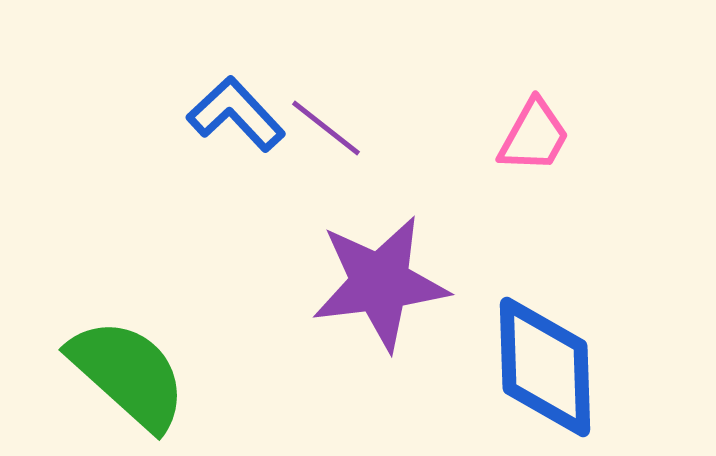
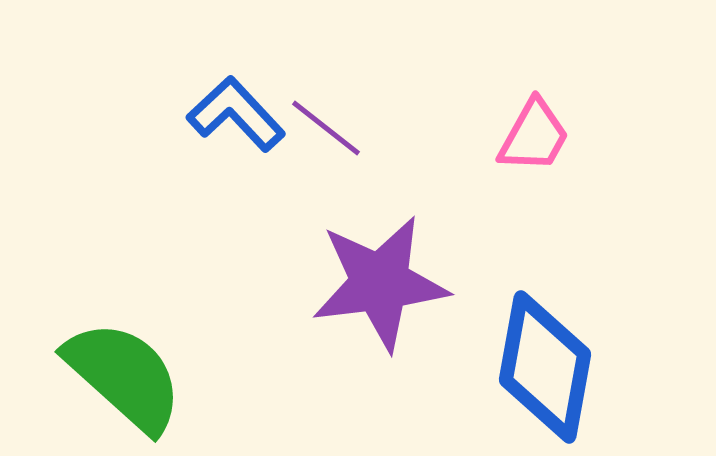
blue diamond: rotated 12 degrees clockwise
green semicircle: moved 4 px left, 2 px down
